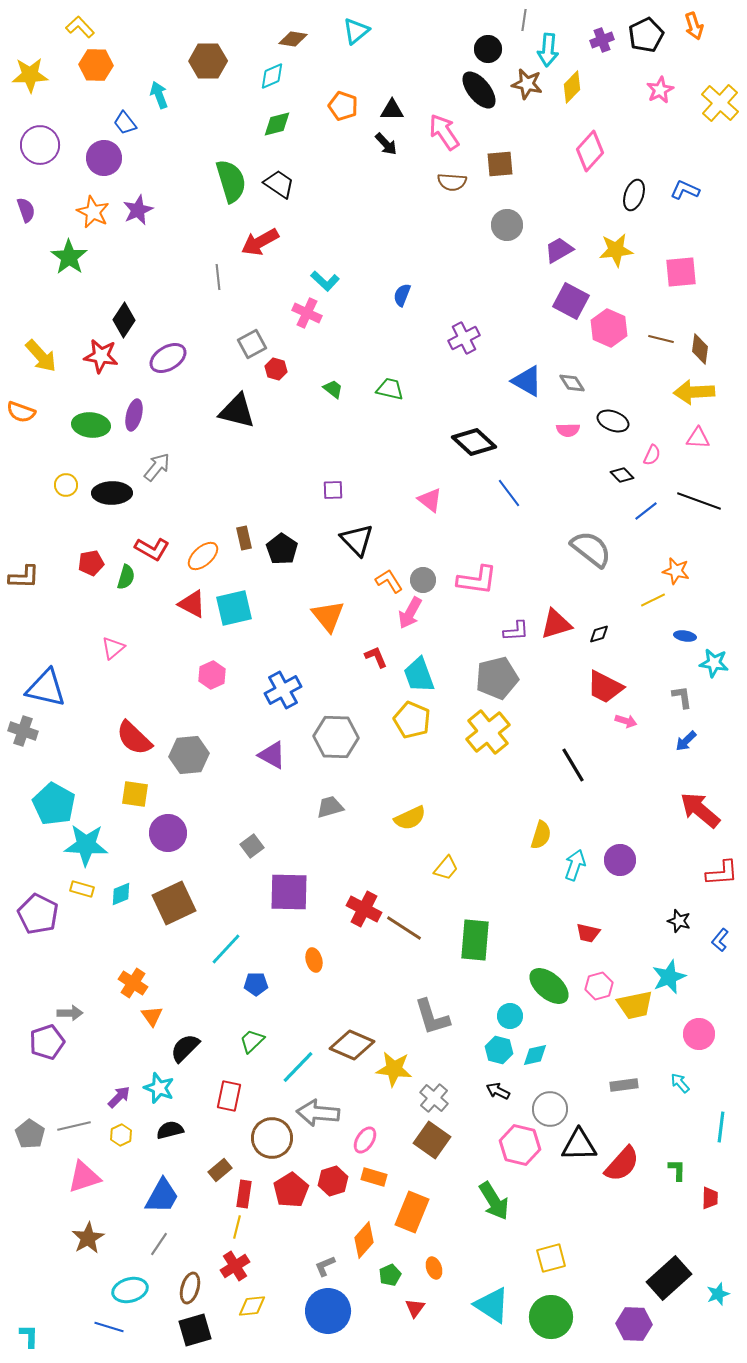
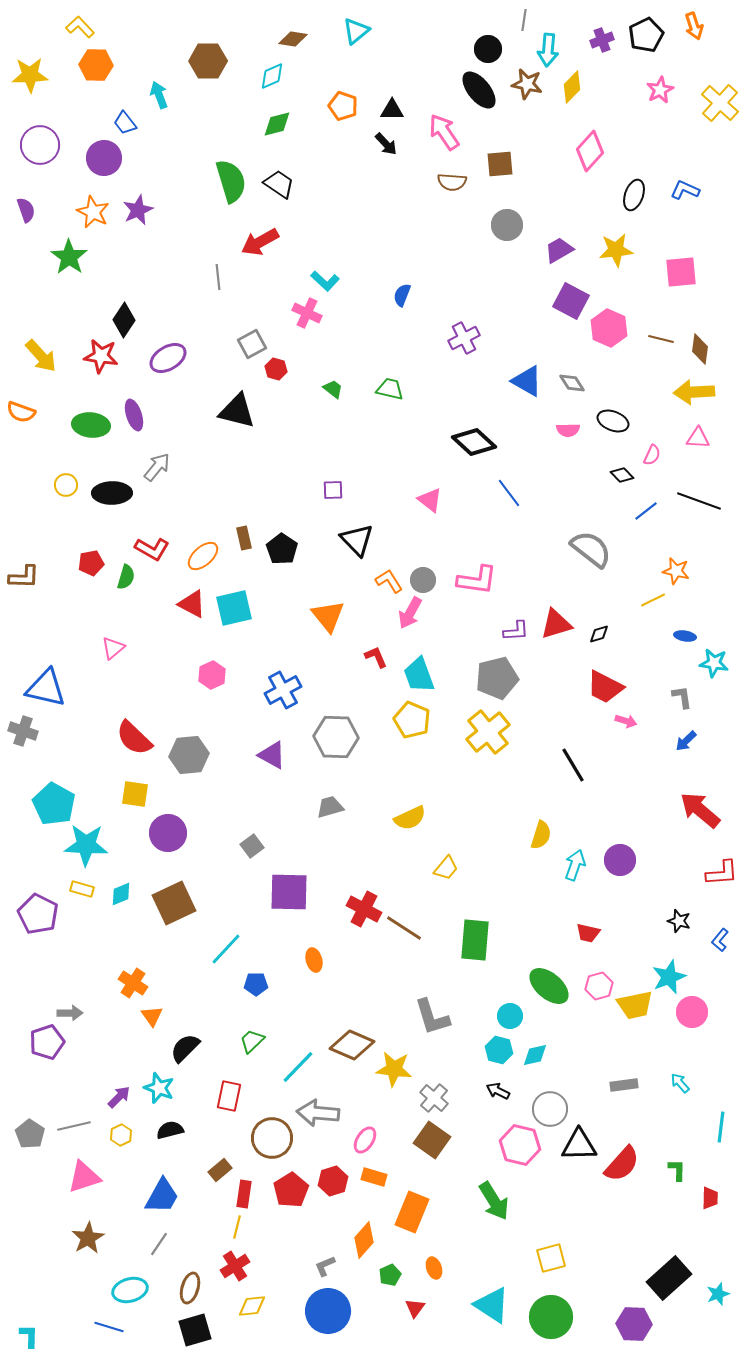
purple ellipse at (134, 415): rotated 32 degrees counterclockwise
pink circle at (699, 1034): moved 7 px left, 22 px up
